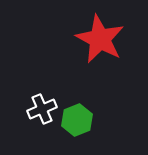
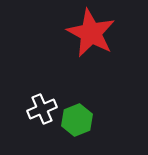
red star: moved 9 px left, 6 px up
